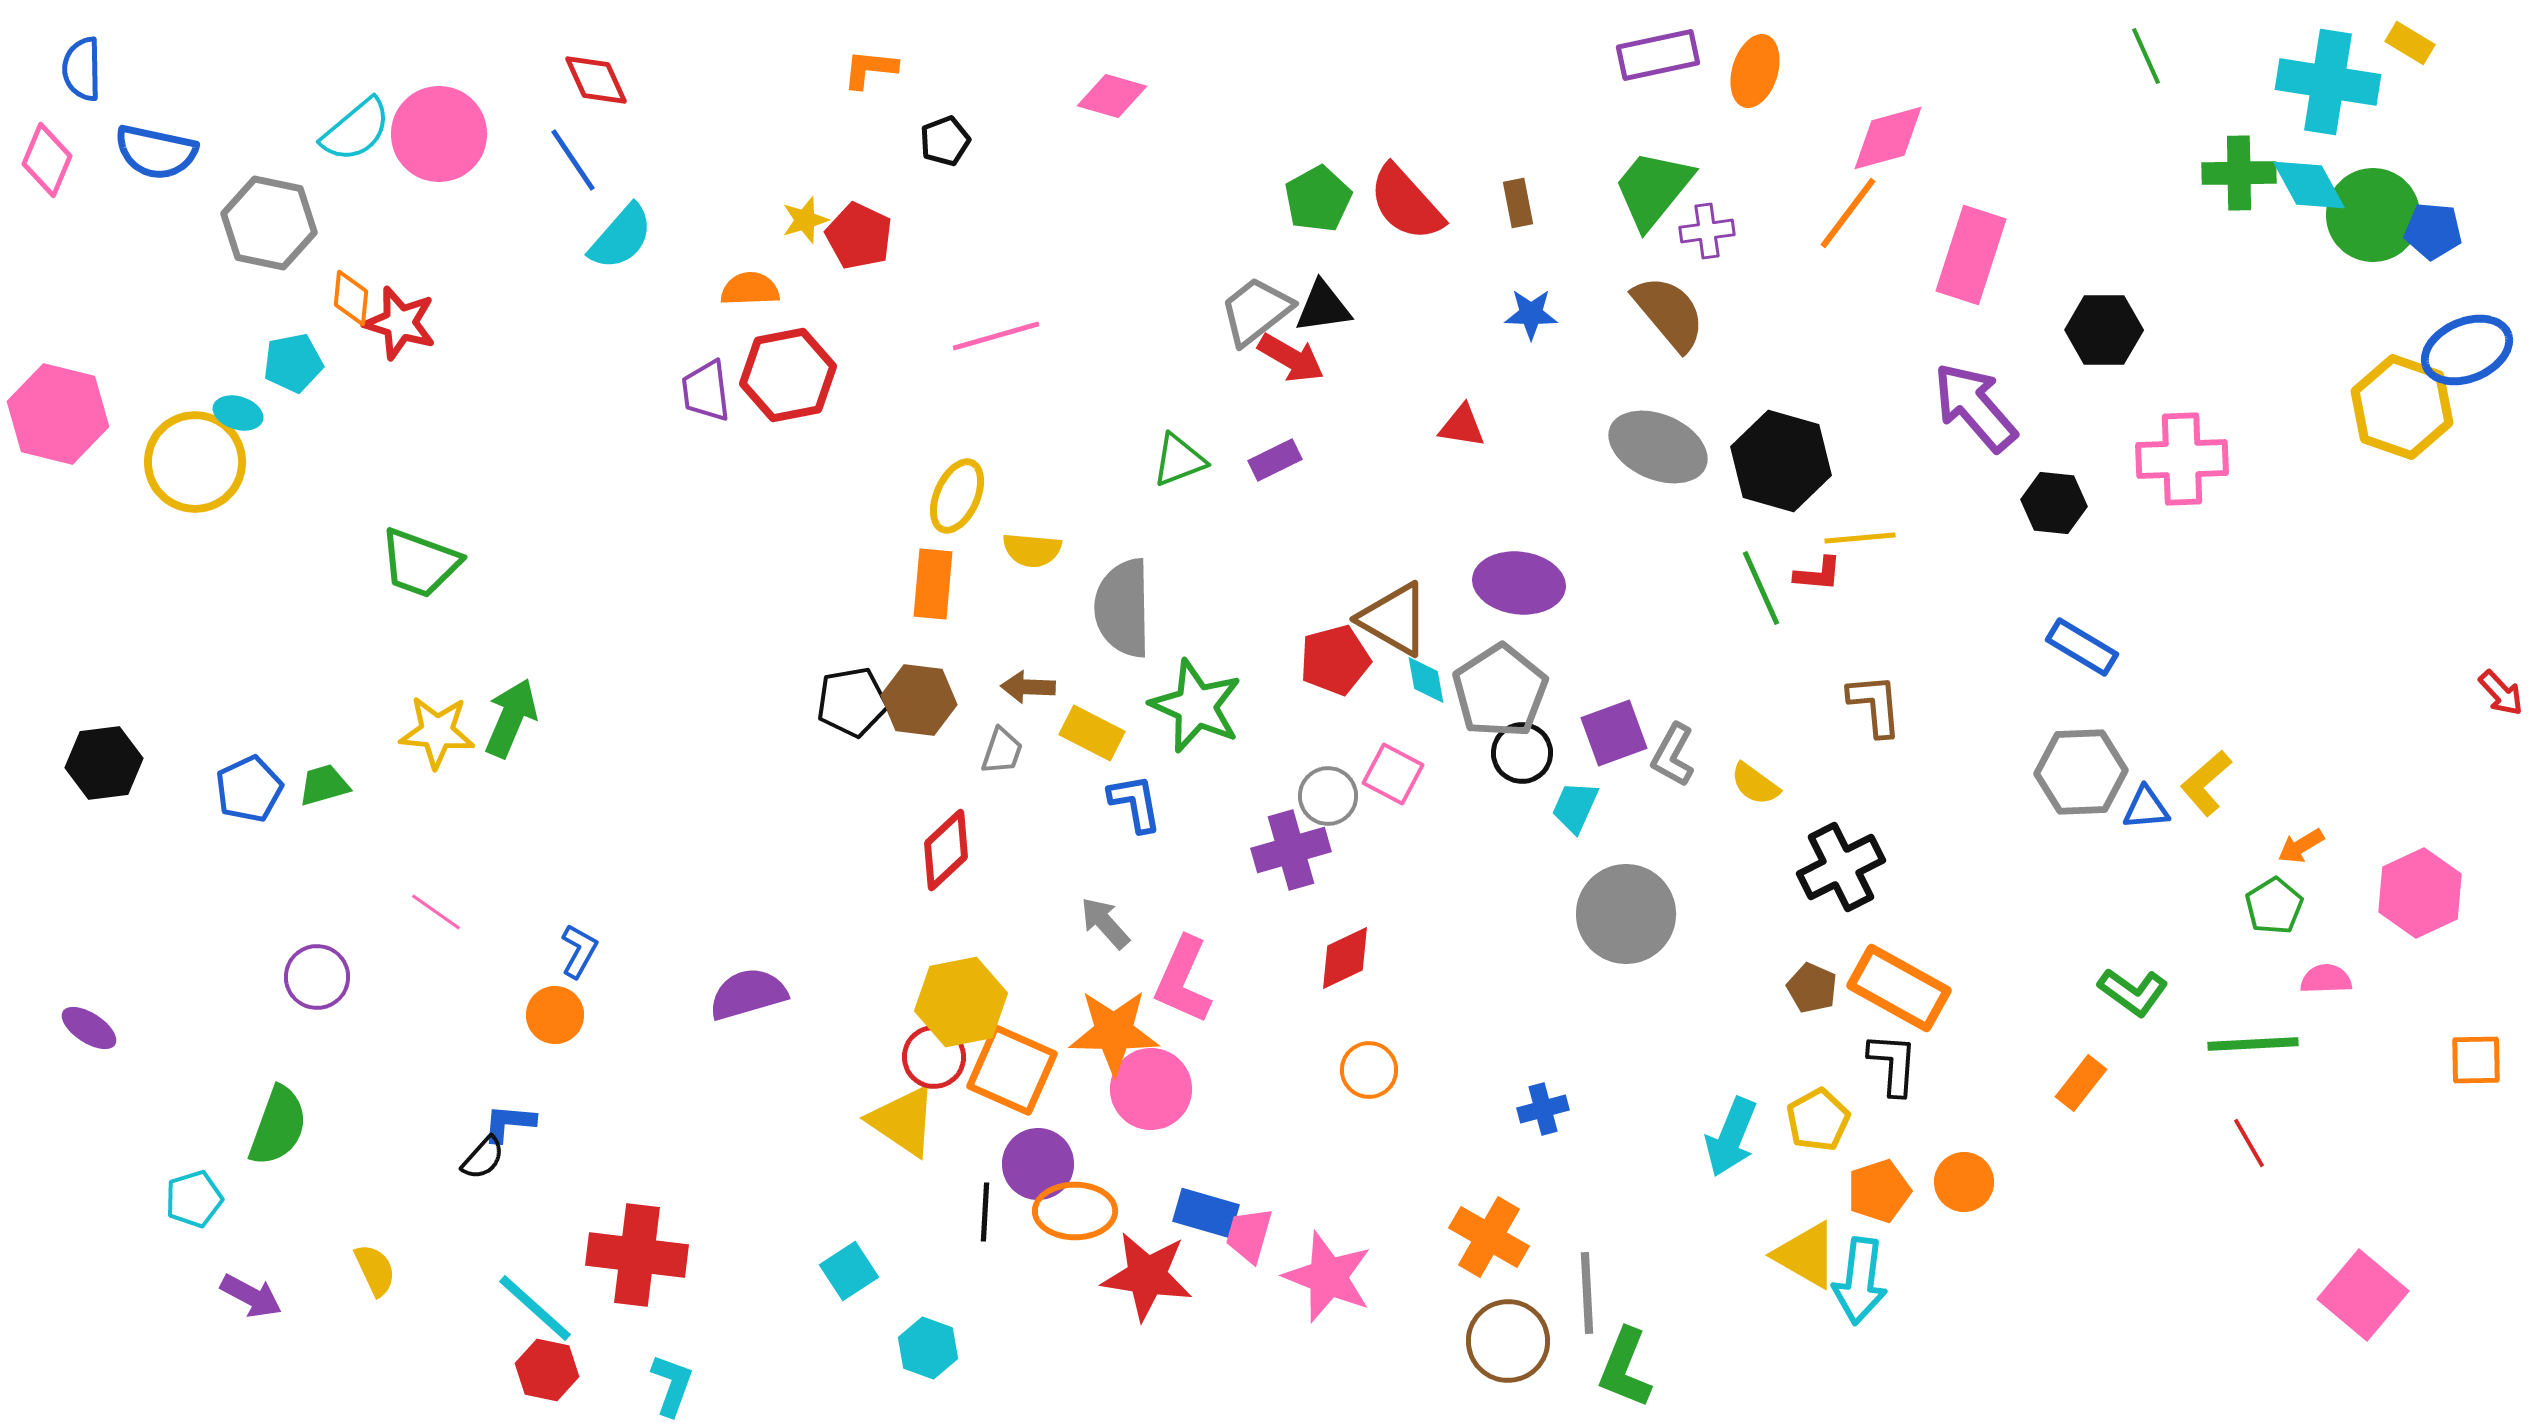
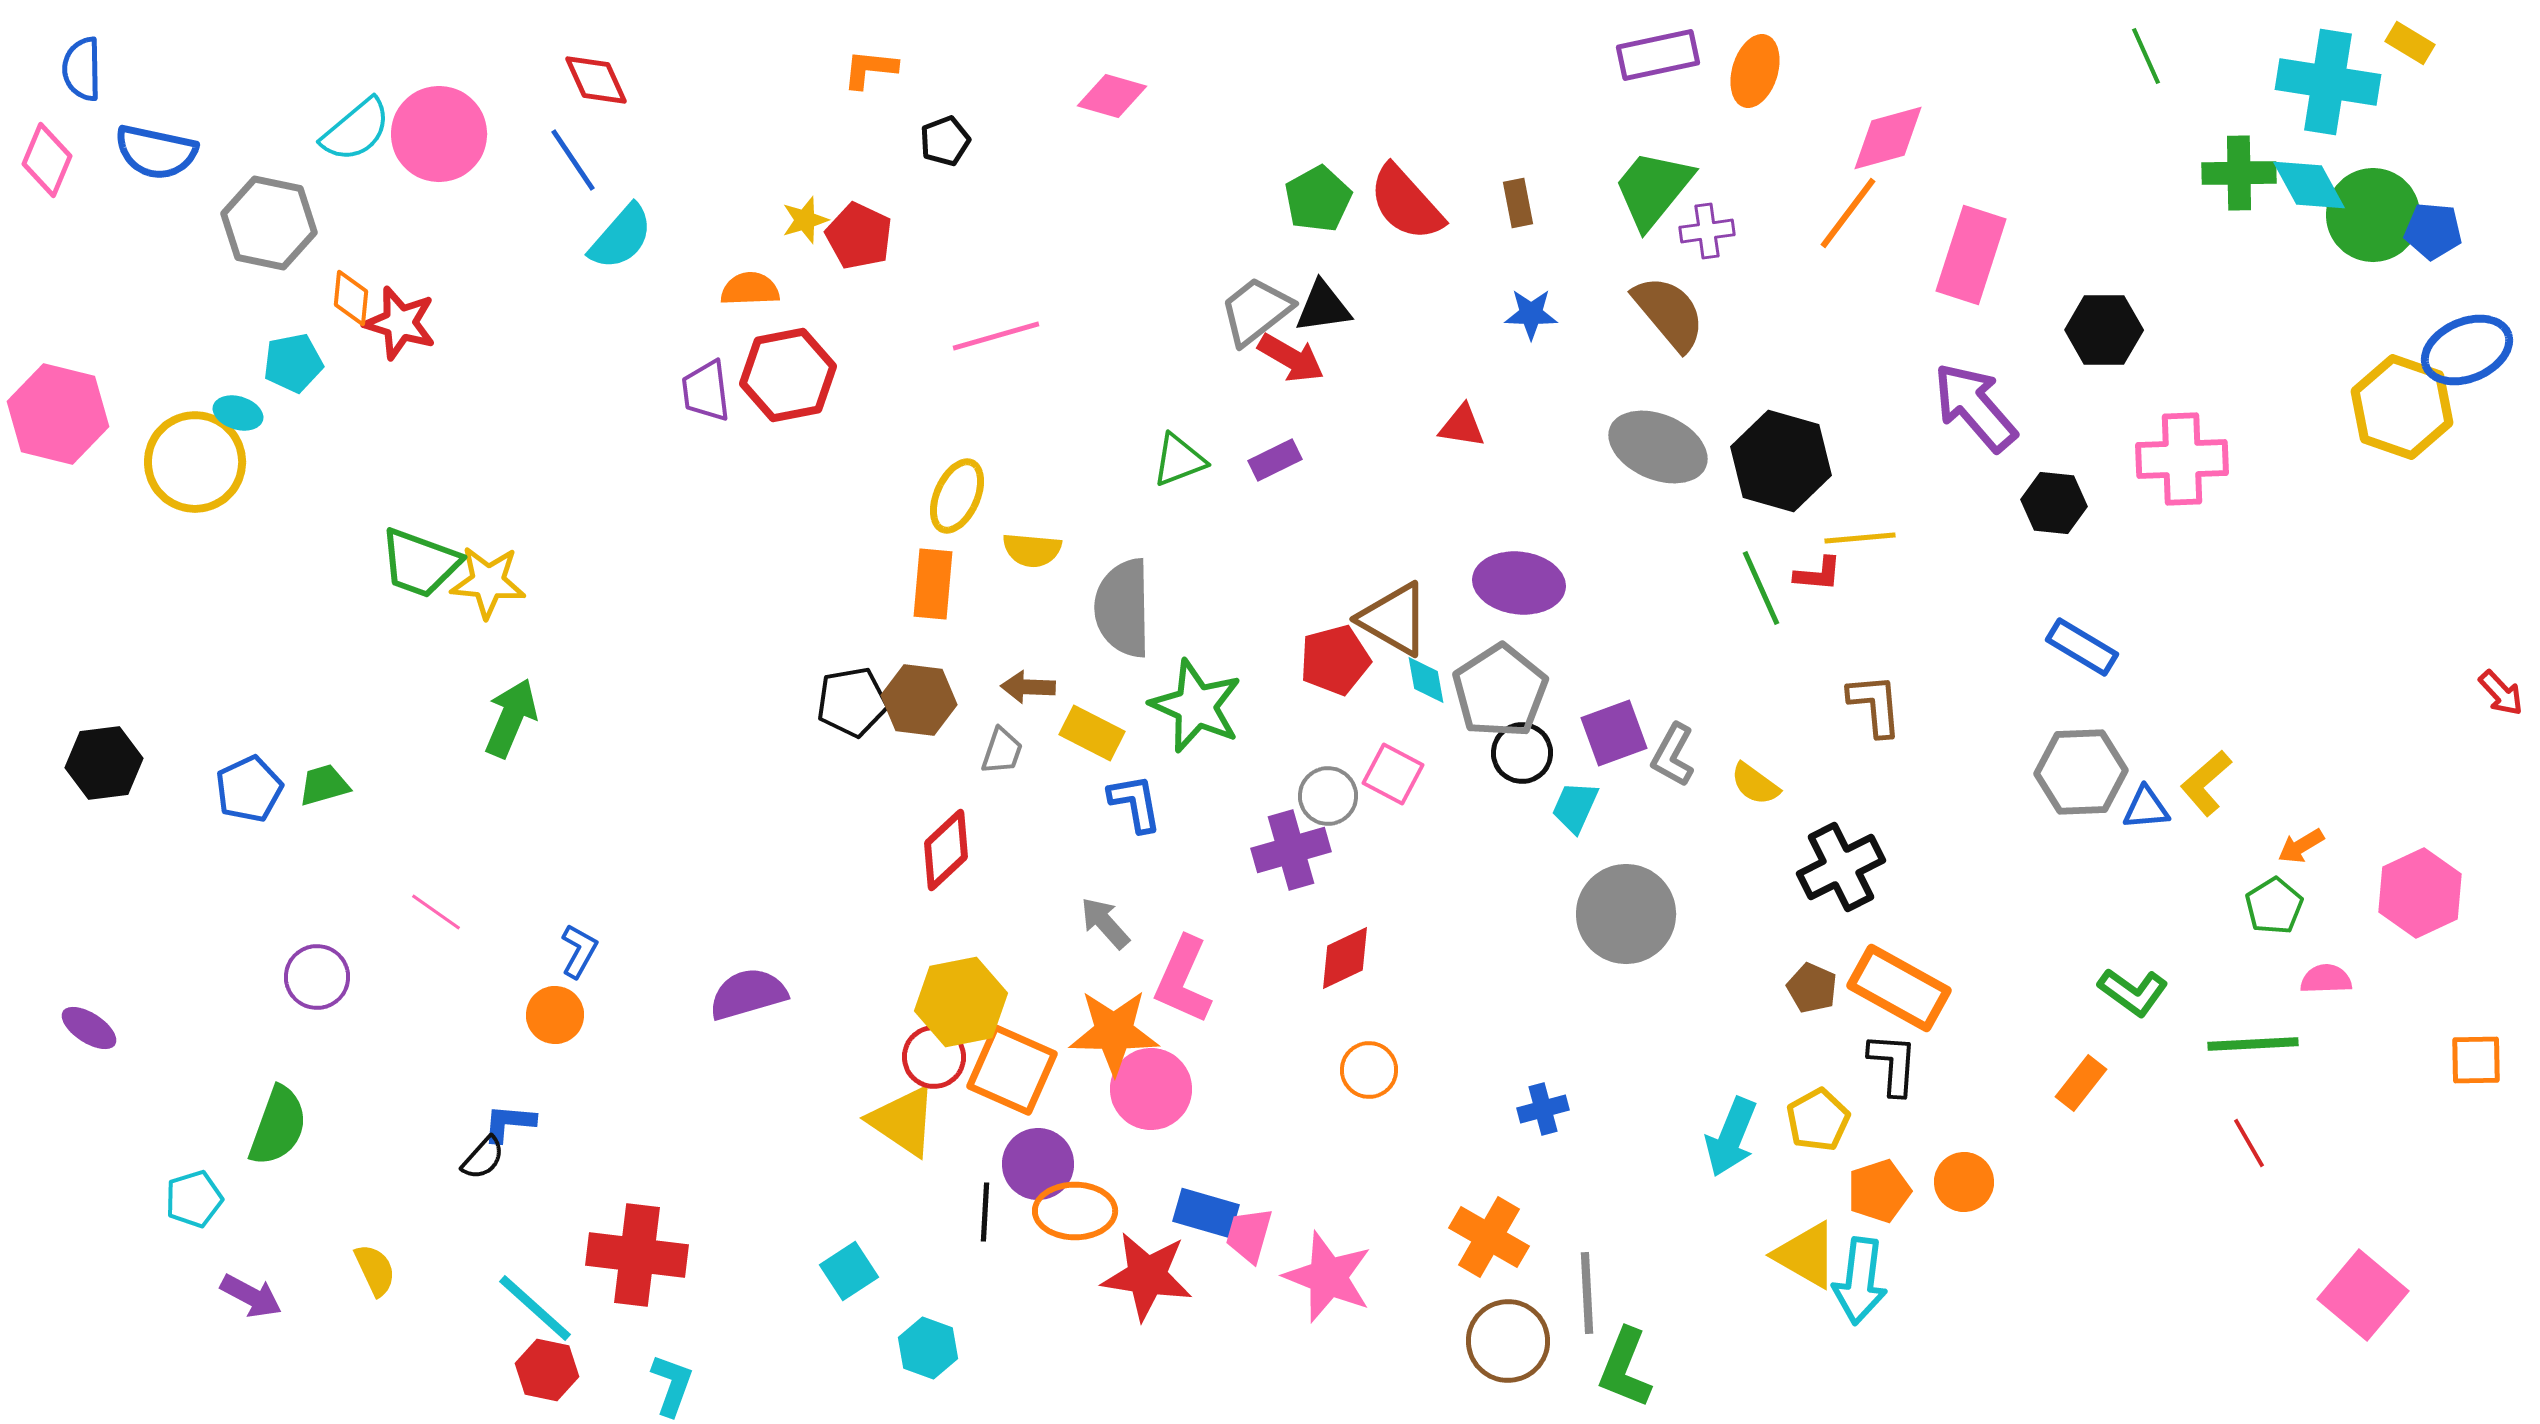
yellow star at (437, 732): moved 51 px right, 150 px up
